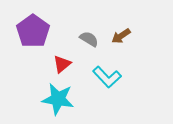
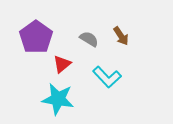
purple pentagon: moved 3 px right, 6 px down
brown arrow: rotated 90 degrees counterclockwise
